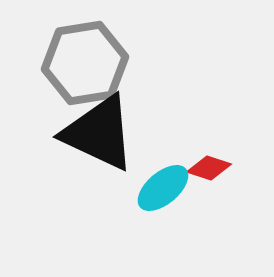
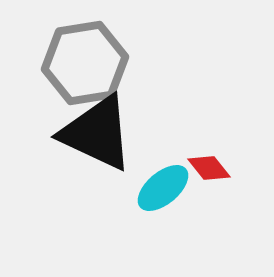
black triangle: moved 2 px left
red diamond: rotated 33 degrees clockwise
